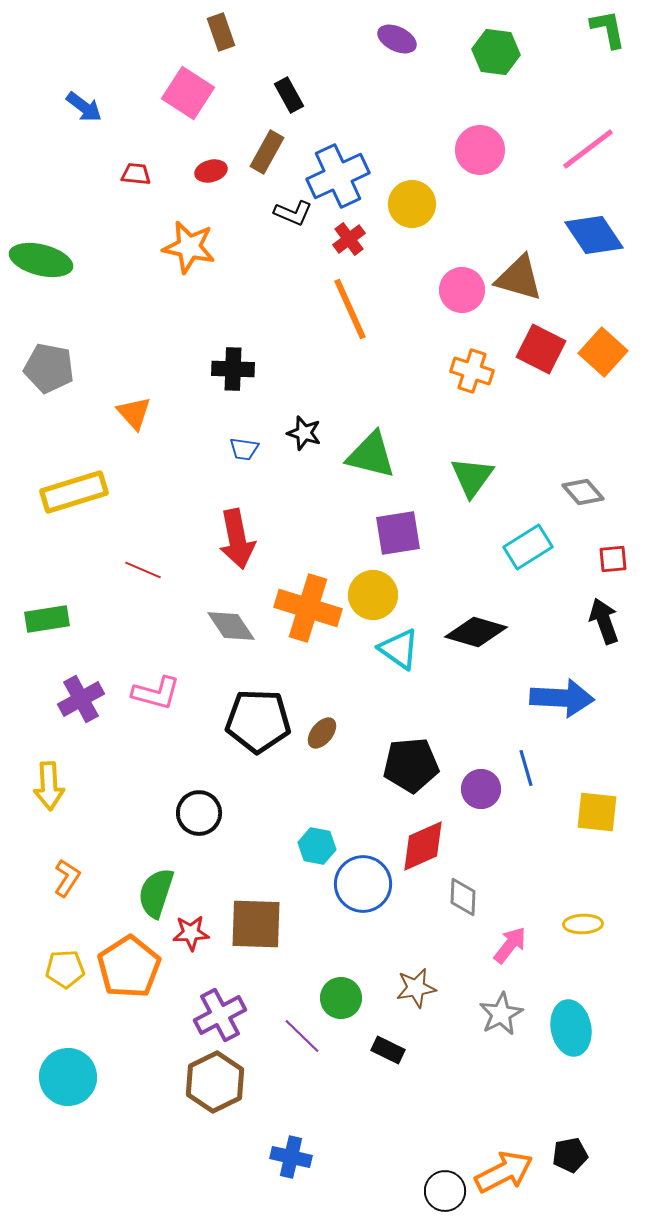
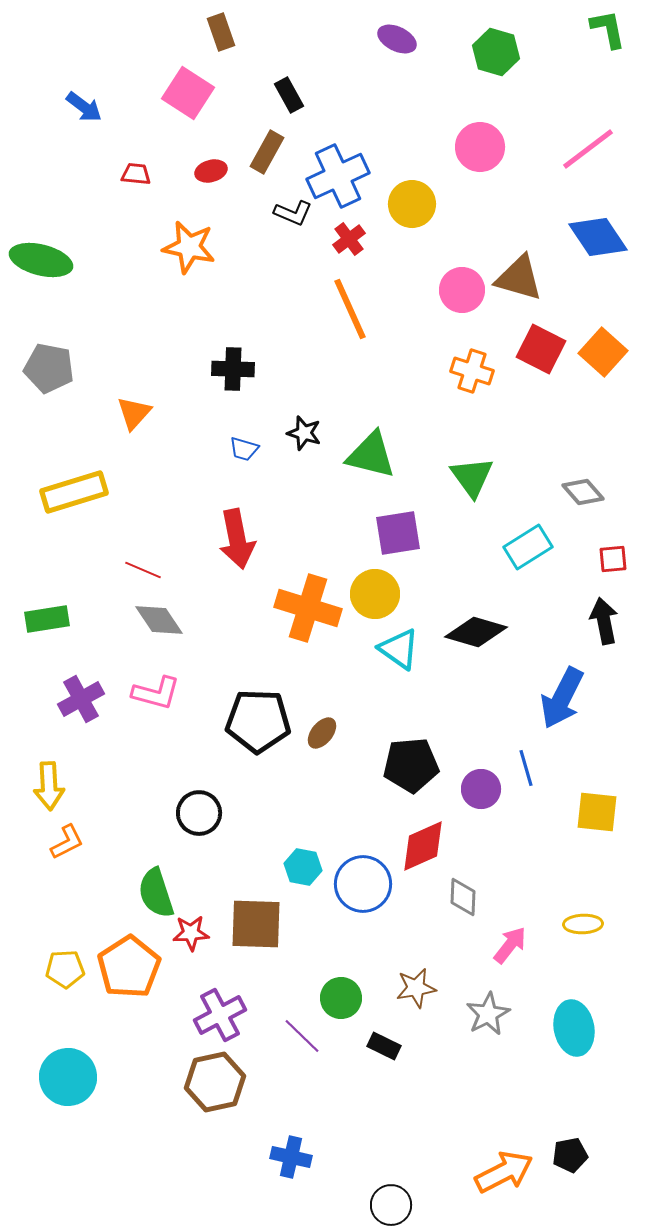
green hexagon at (496, 52): rotated 9 degrees clockwise
pink circle at (480, 150): moved 3 px up
blue diamond at (594, 235): moved 4 px right, 2 px down
orange triangle at (134, 413): rotated 24 degrees clockwise
blue trapezoid at (244, 449): rotated 8 degrees clockwise
green triangle at (472, 477): rotated 12 degrees counterclockwise
yellow circle at (373, 595): moved 2 px right, 1 px up
black arrow at (604, 621): rotated 9 degrees clockwise
gray diamond at (231, 626): moved 72 px left, 6 px up
blue arrow at (562, 698): rotated 114 degrees clockwise
cyan hexagon at (317, 846): moved 14 px left, 21 px down
orange L-shape at (67, 878): moved 36 px up; rotated 30 degrees clockwise
green semicircle at (156, 893): rotated 36 degrees counterclockwise
gray star at (501, 1014): moved 13 px left
cyan ellipse at (571, 1028): moved 3 px right
black rectangle at (388, 1050): moved 4 px left, 4 px up
brown hexagon at (215, 1082): rotated 14 degrees clockwise
black circle at (445, 1191): moved 54 px left, 14 px down
